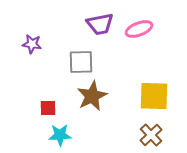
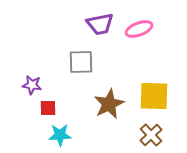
purple star: moved 41 px down
brown star: moved 17 px right, 8 px down
